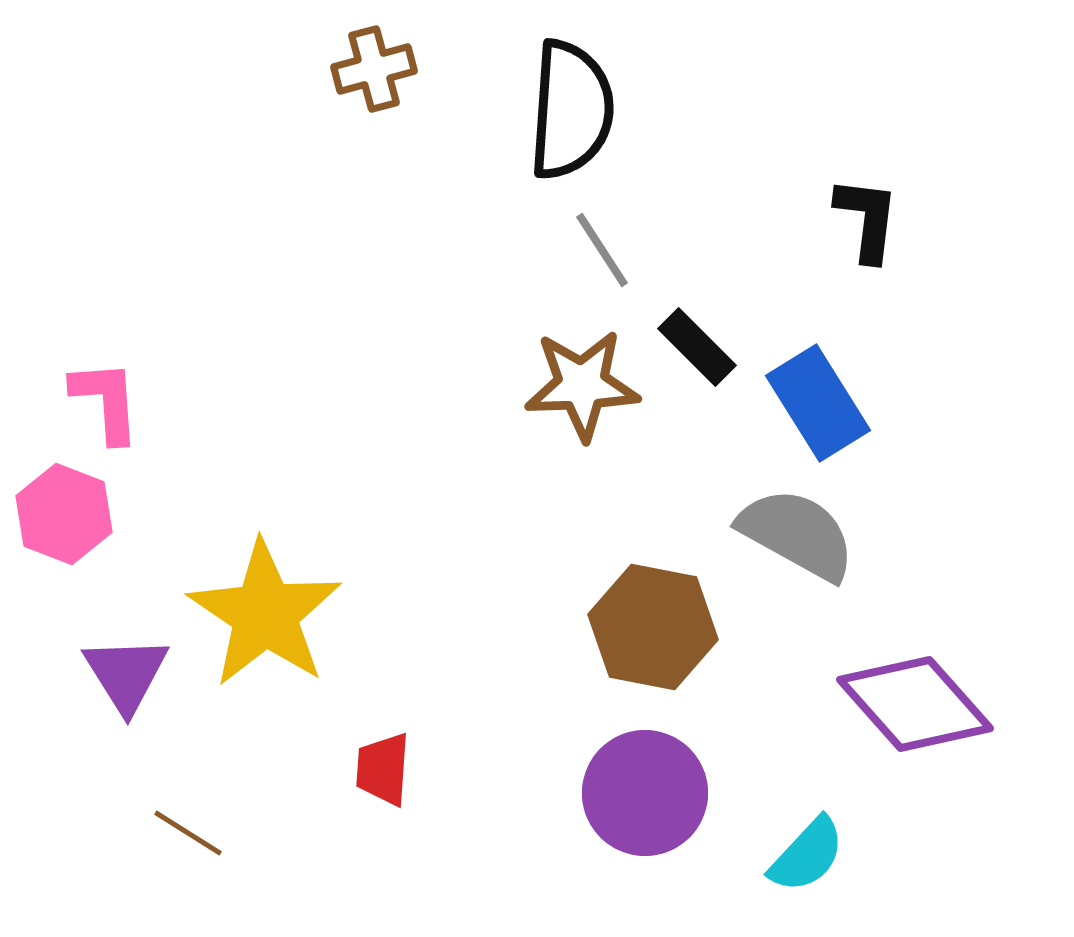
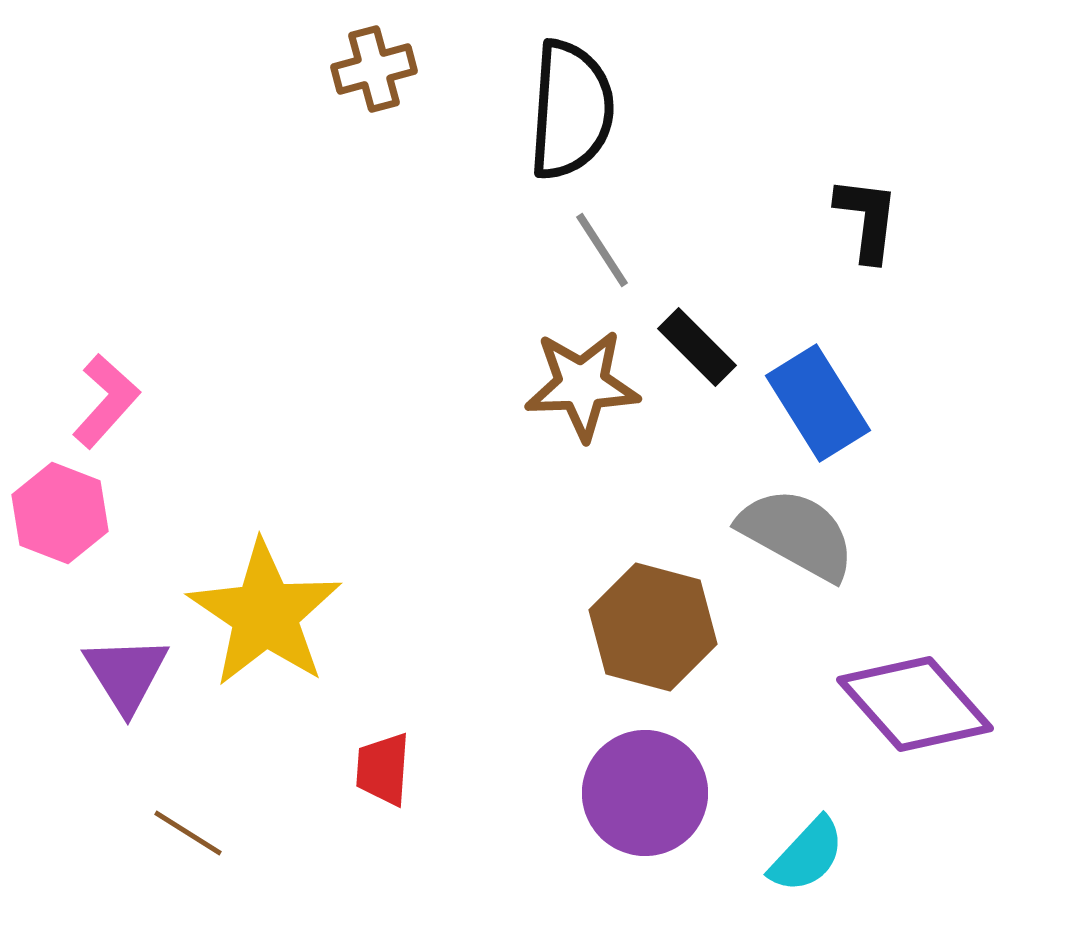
pink L-shape: rotated 46 degrees clockwise
pink hexagon: moved 4 px left, 1 px up
brown hexagon: rotated 4 degrees clockwise
